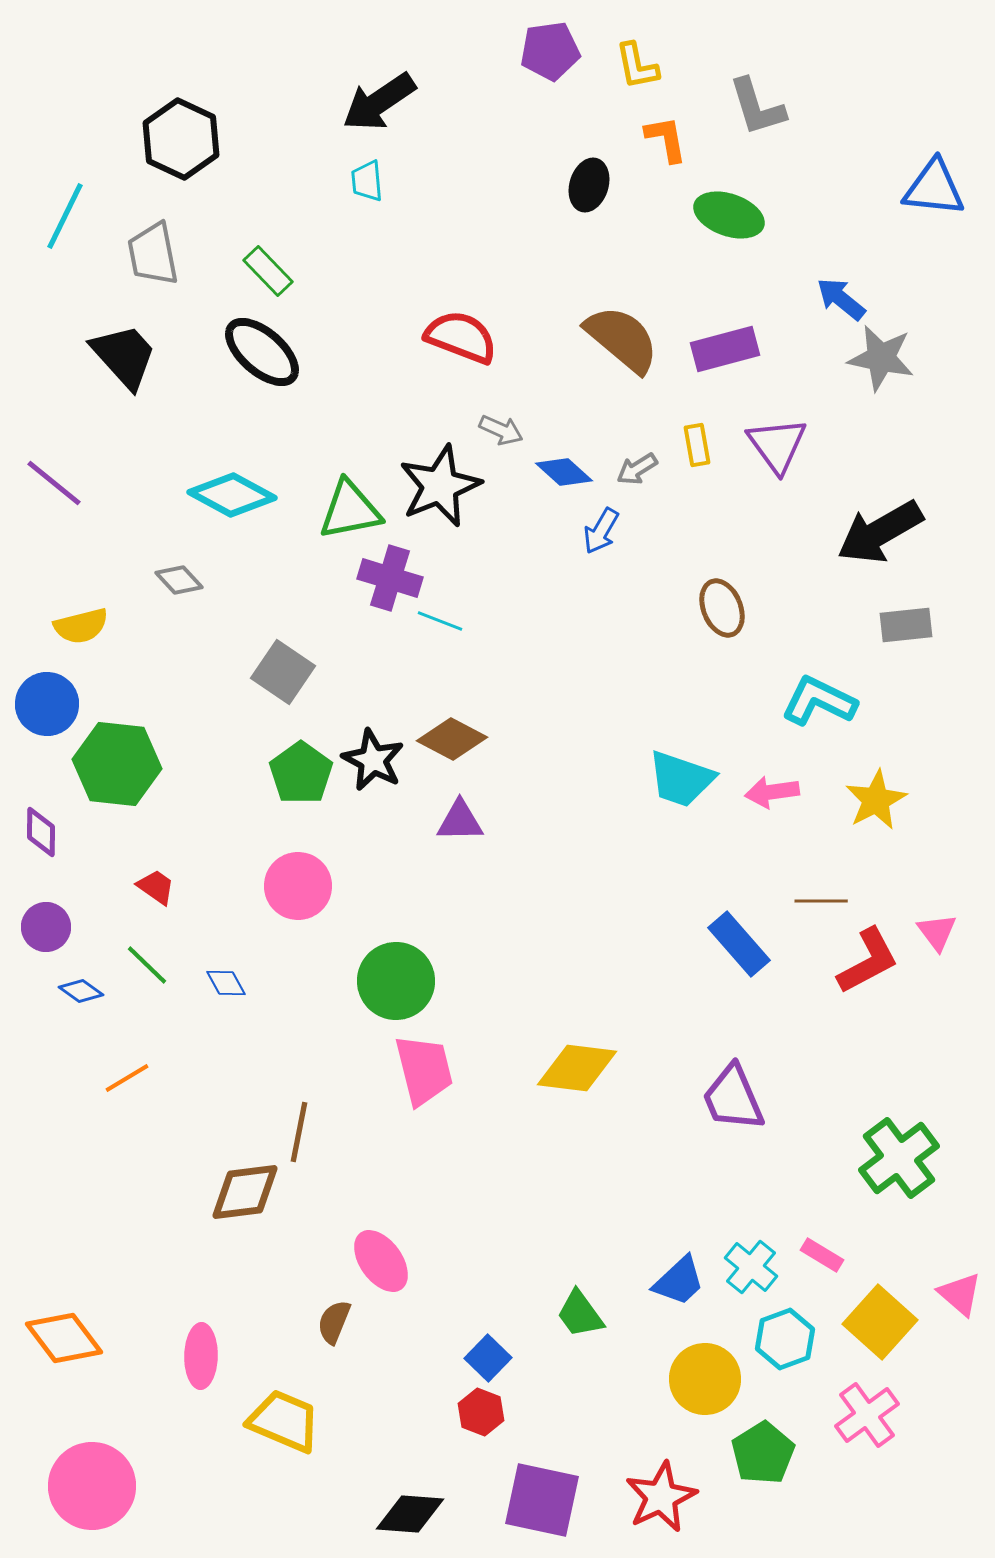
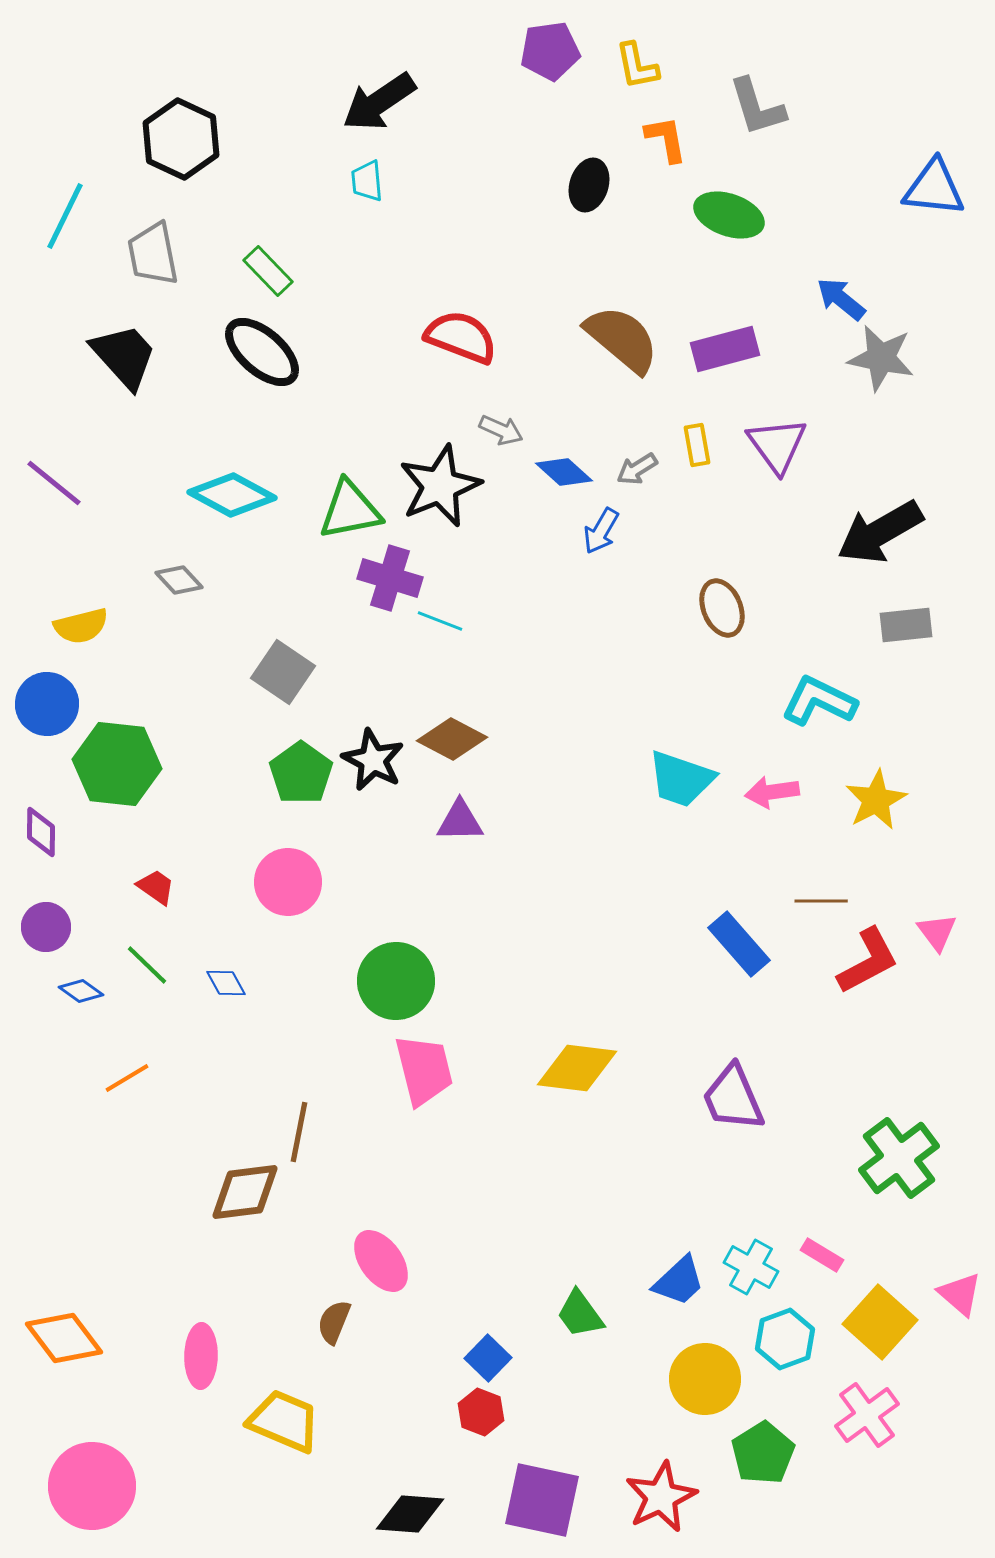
pink circle at (298, 886): moved 10 px left, 4 px up
cyan cross at (751, 1267): rotated 10 degrees counterclockwise
